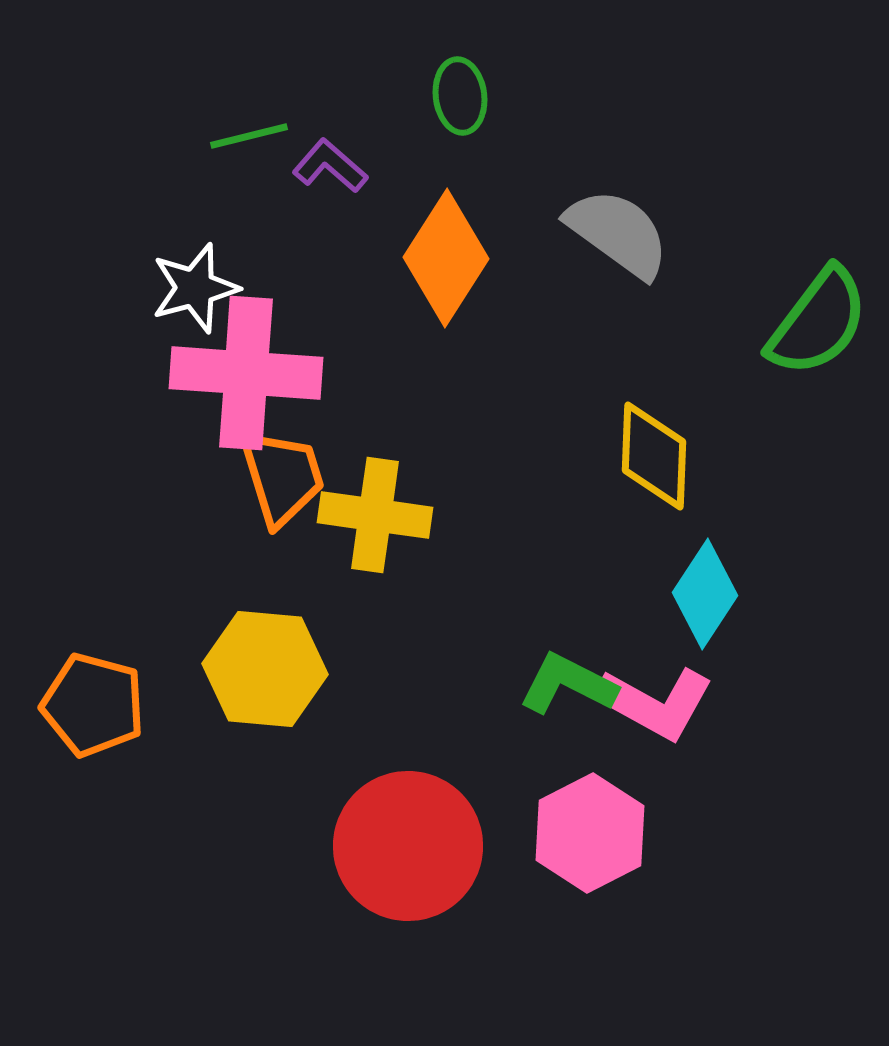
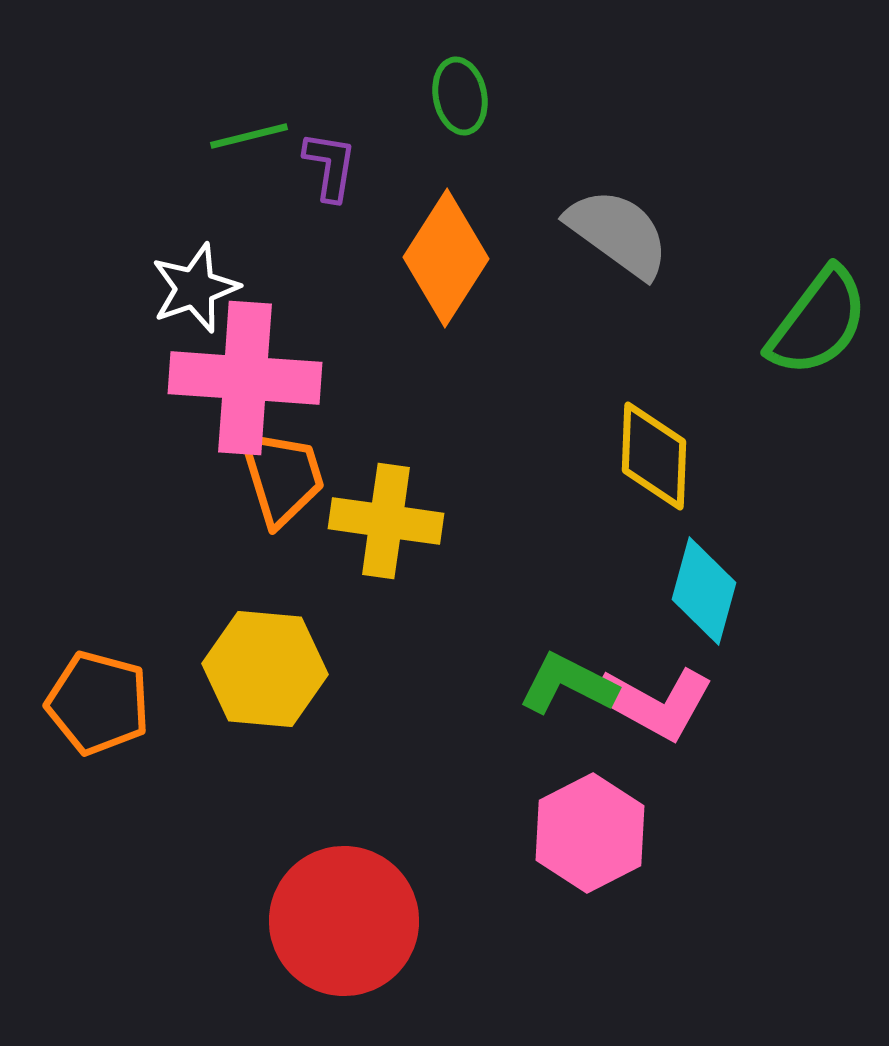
green ellipse: rotated 4 degrees counterclockwise
purple L-shape: rotated 58 degrees clockwise
white star: rotated 4 degrees counterclockwise
pink cross: moved 1 px left, 5 px down
yellow cross: moved 11 px right, 6 px down
cyan diamond: moved 1 px left, 3 px up; rotated 18 degrees counterclockwise
orange pentagon: moved 5 px right, 2 px up
red circle: moved 64 px left, 75 px down
